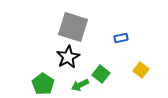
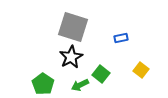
black star: moved 3 px right
